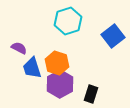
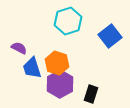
blue square: moved 3 px left
